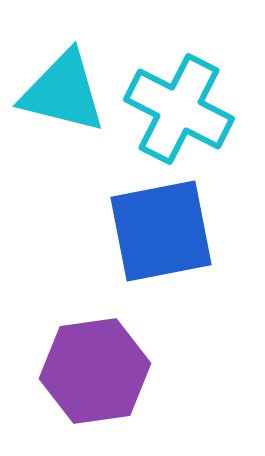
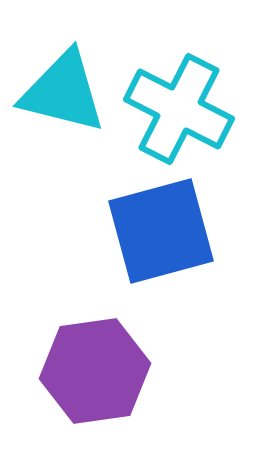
blue square: rotated 4 degrees counterclockwise
